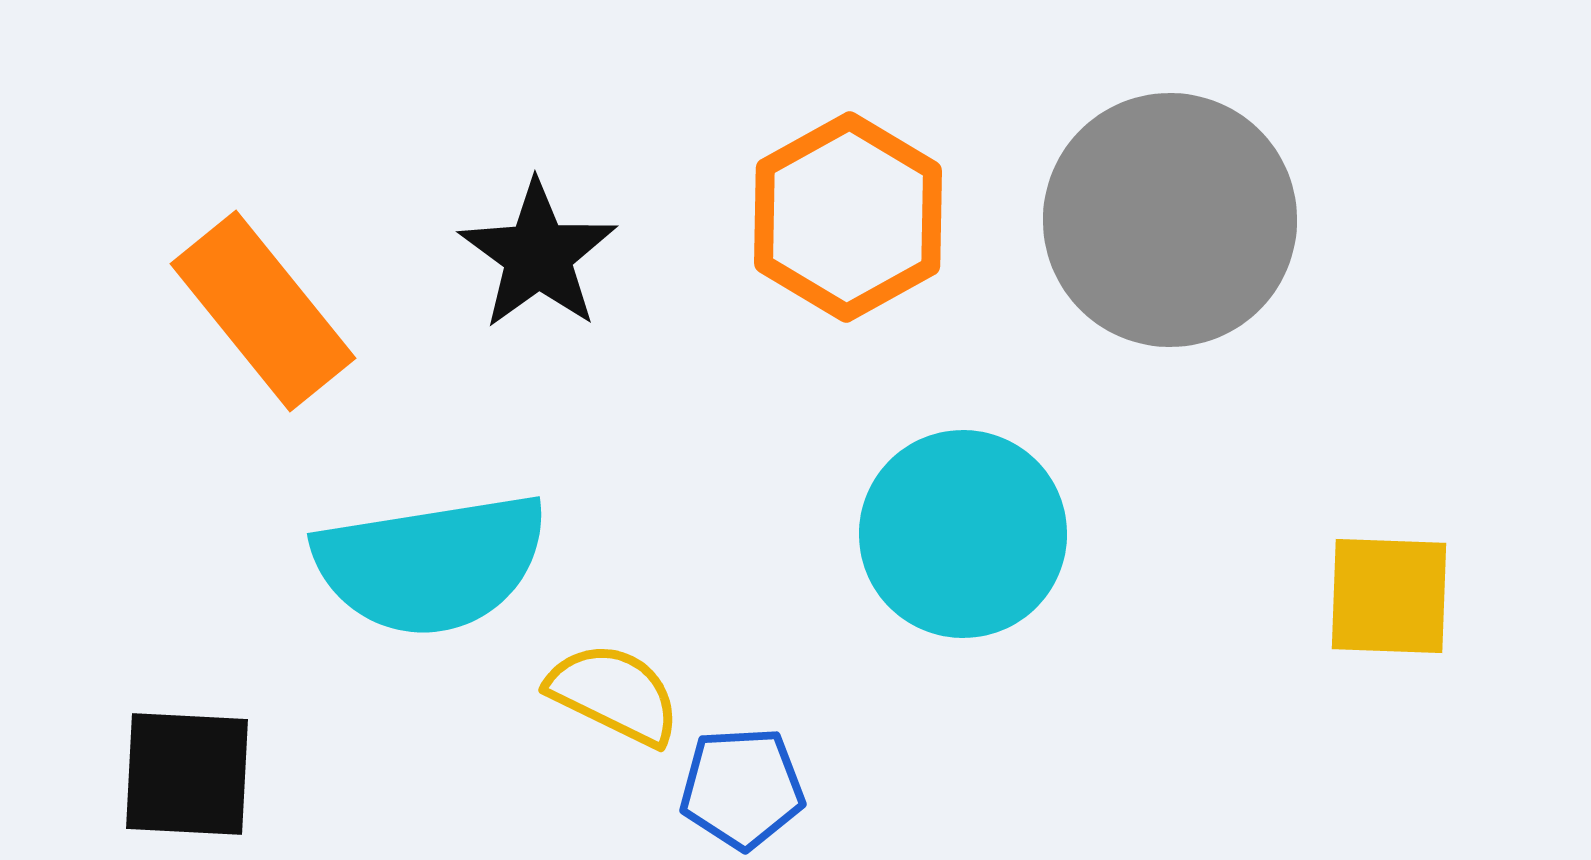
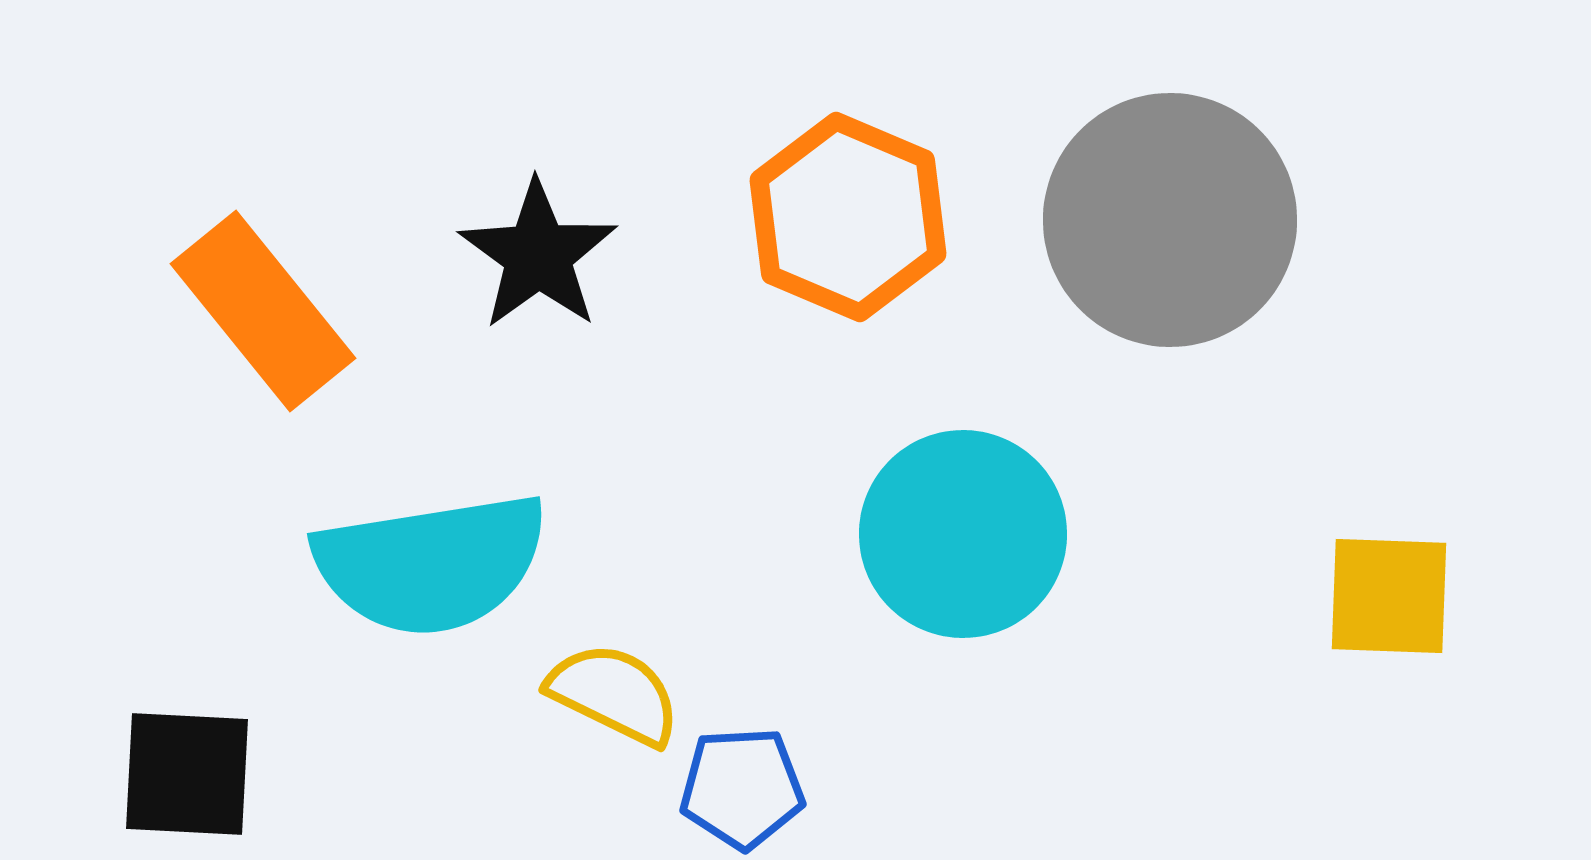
orange hexagon: rotated 8 degrees counterclockwise
